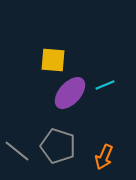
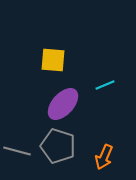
purple ellipse: moved 7 px left, 11 px down
gray line: rotated 24 degrees counterclockwise
